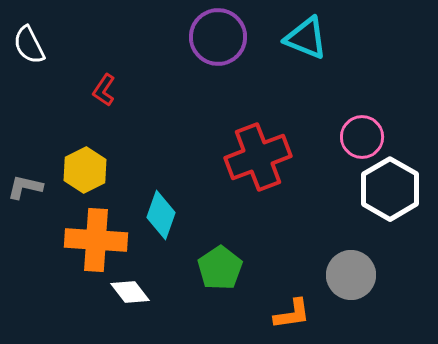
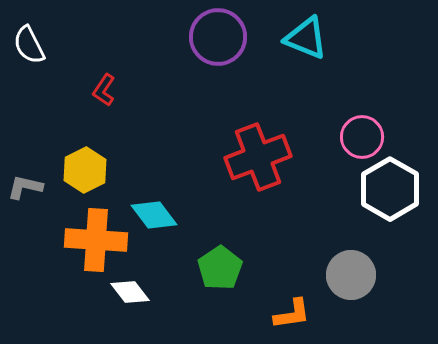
cyan diamond: moved 7 px left; rotated 57 degrees counterclockwise
